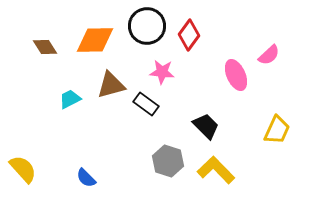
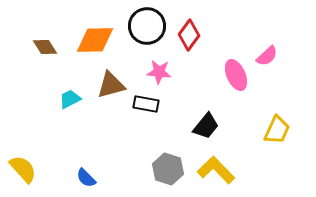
pink semicircle: moved 2 px left, 1 px down
pink star: moved 3 px left
black rectangle: rotated 25 degrees counterclockwise
black trapezoid: rotated 84 degrees clockwise
gray hexagon: moved 8 px down
